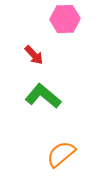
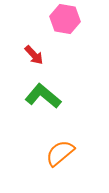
pink hexagon: rotated 12 degrees clockwise
orange semicircle: moved 1 px left, 1 px up
